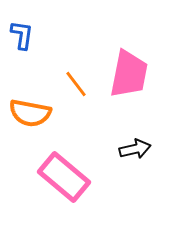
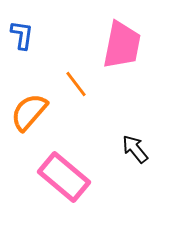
pink trapezoid: moved 7 px left, 29 px up
orange semicircle: moved 1 px left, 1 px up; rotated 120 degrees clockwise
black arrow: rotated 116 degrees counterclockwise
